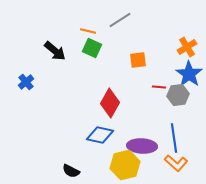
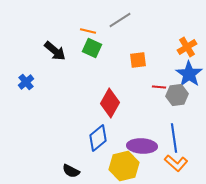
gray hexagon: moved 1 px left
blue diamond: moved 2 px left, 3 px down; rotated 52 degrees counterclockwise
yellow hexagon: moved 1 px left, 1 px down
